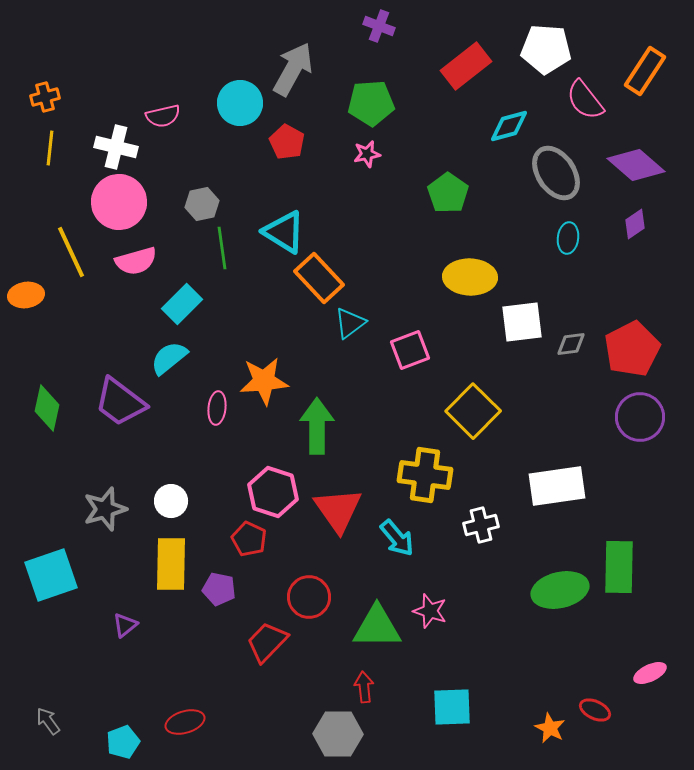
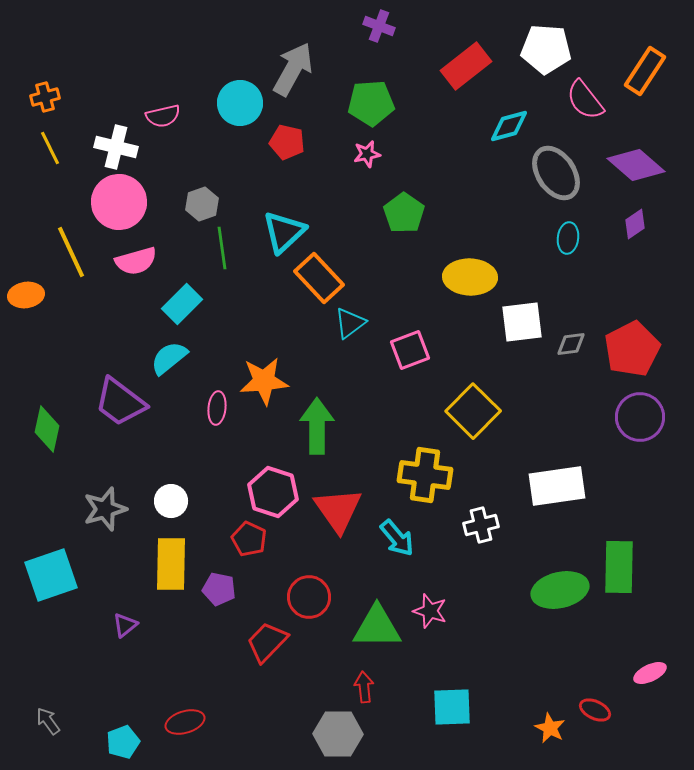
red pentagon at (287, 142): rotated 16 degrees counterclockwise
yellow line at (50, 148): rotated 32 degrees counterclockwise
green pentagon at (448, 193): moved 44 px left, 20 px down
gray hexagon at (202, 204): rotated 8 degrees counterclockwise
cyan triangle at (284, 232): rotated 45 degrees clockwise
green diamond at (47, 408): moved 21 px down
